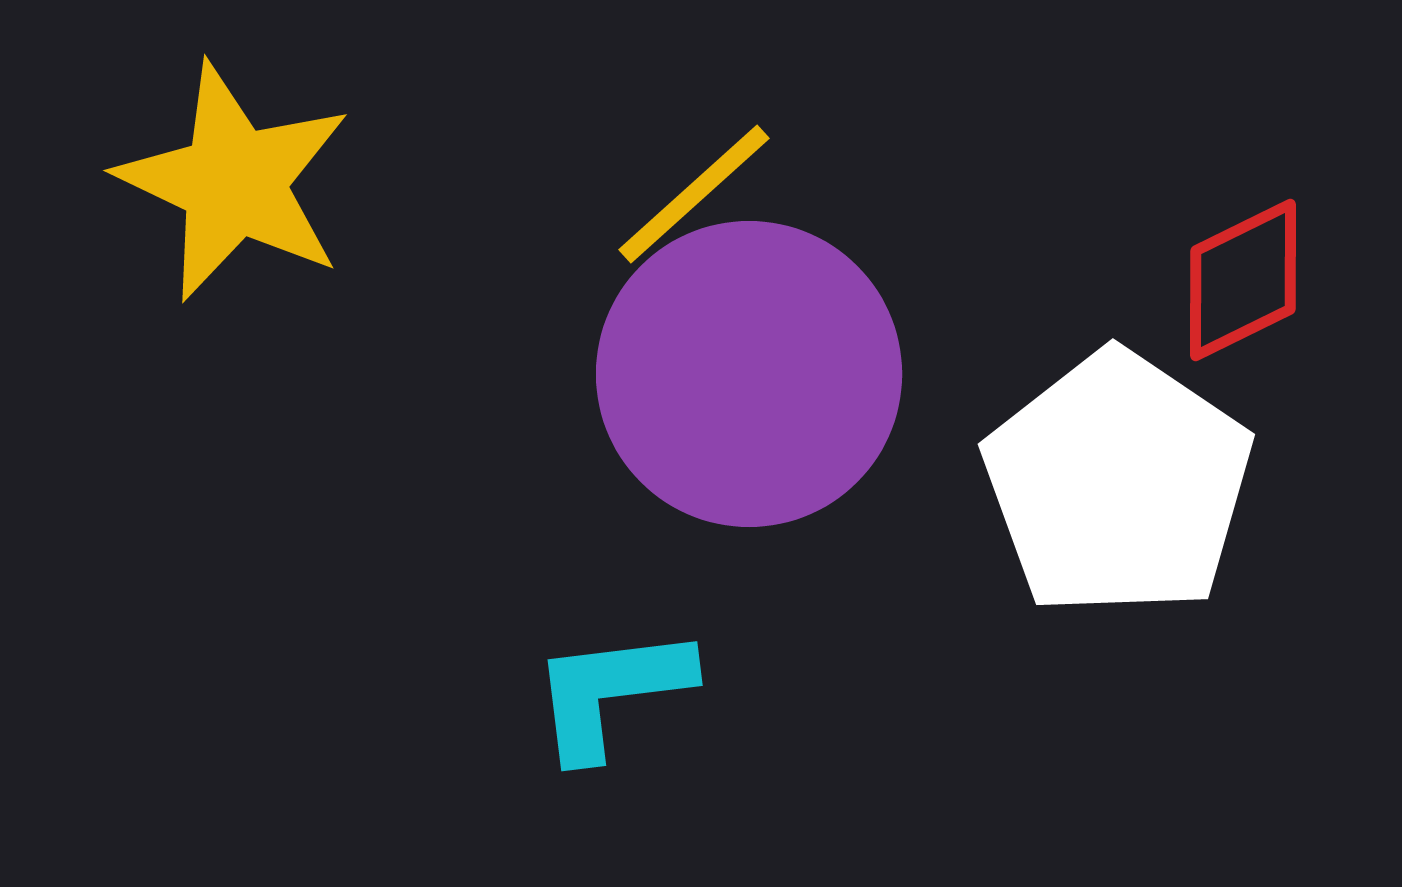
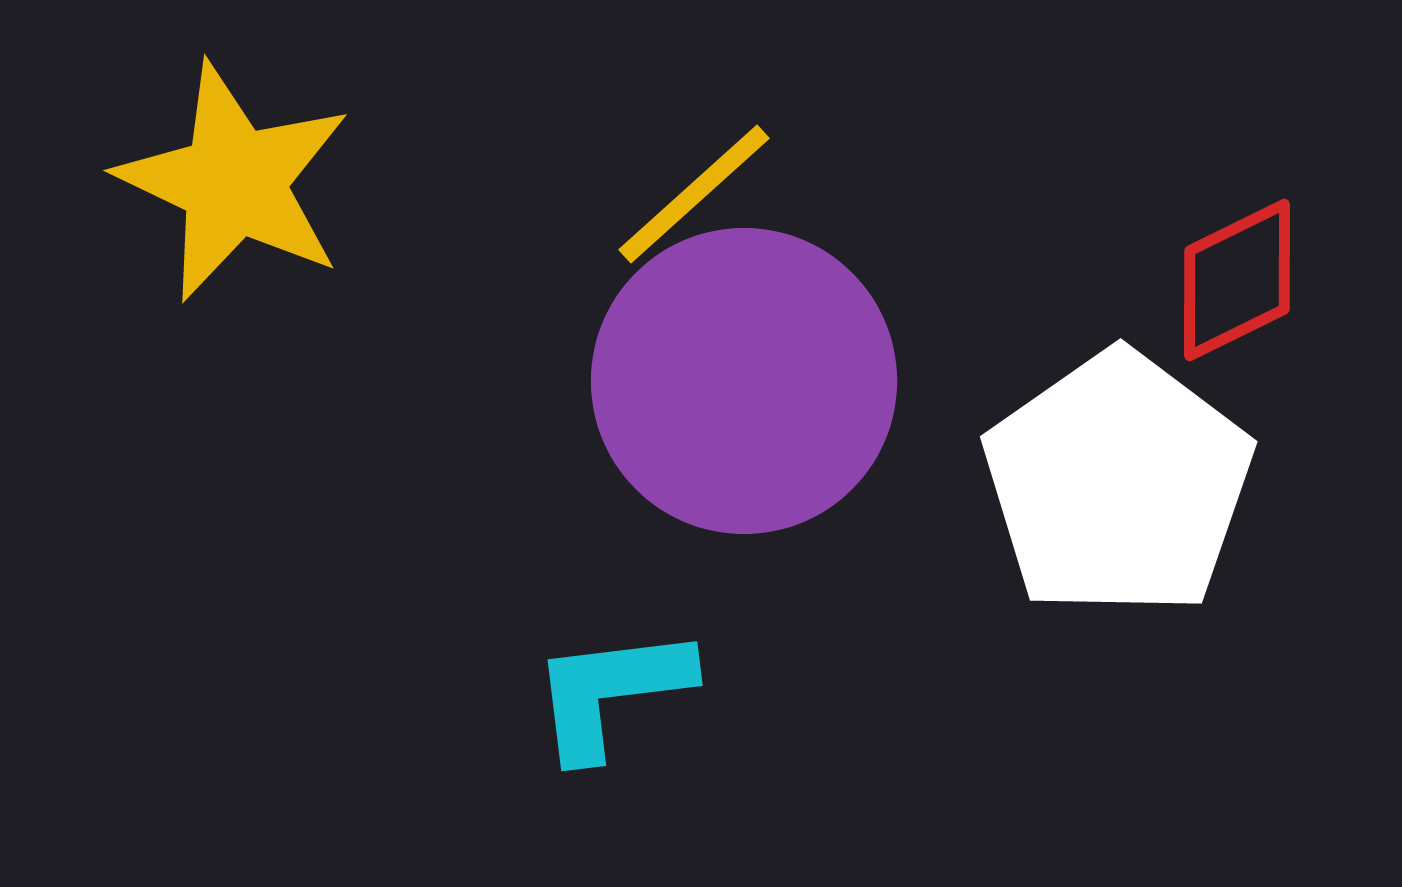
red diamond: moved 6 px left
purple circle: moved 5 px left, 7 px down
white pentagon: rotated 3 degrees clockwise
